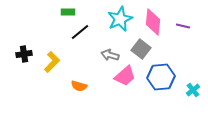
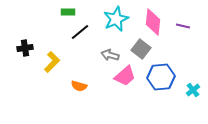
cyan star: moved 4 px left
black cross: moved 1 px right, 6 px up
